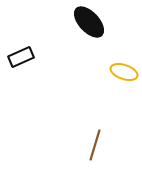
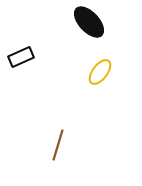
yellow ellipse: moved 24 px left; rotated 72 degrees counterclockwise
brown line: moved 37 px left
